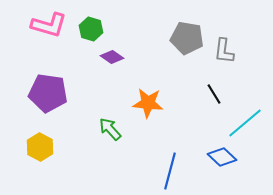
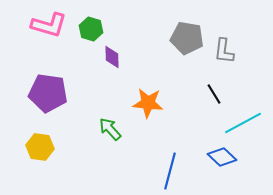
purple diamond: rotated 55 degrees clockwise
cyan line: moved 2 px left; rotated 12 degrees clockwise
yellow hexagon: rotated 20 degrees counterclockwise
